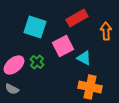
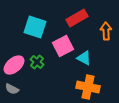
orange cross: moved 2 px left
